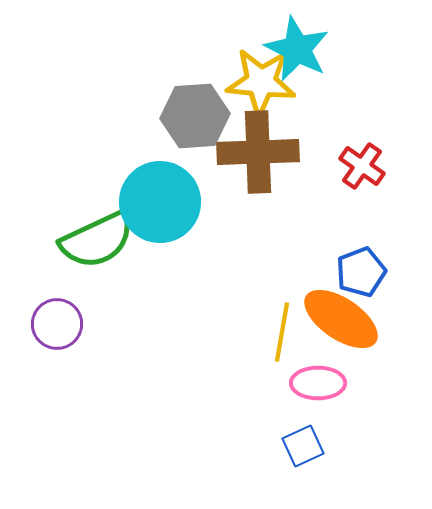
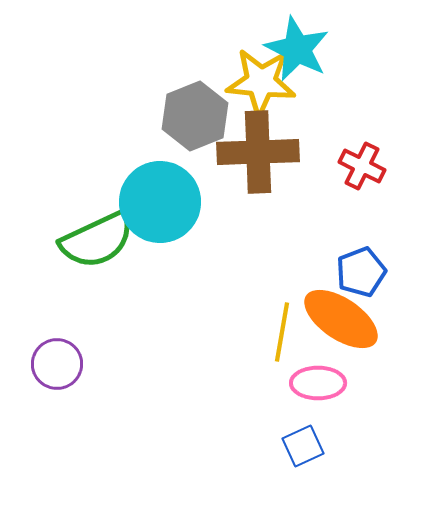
gray hexagon: rotated 18 degrees counterclockwise
red cross: rotated 9 degrees counterclockwise
purple circle: moved 40 px down
